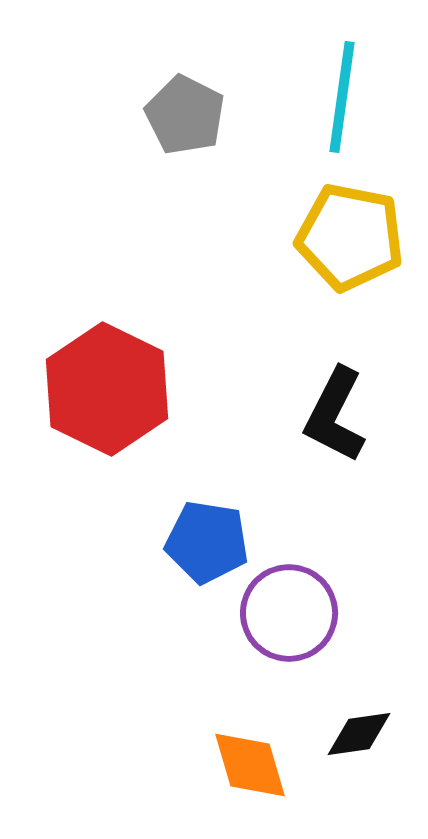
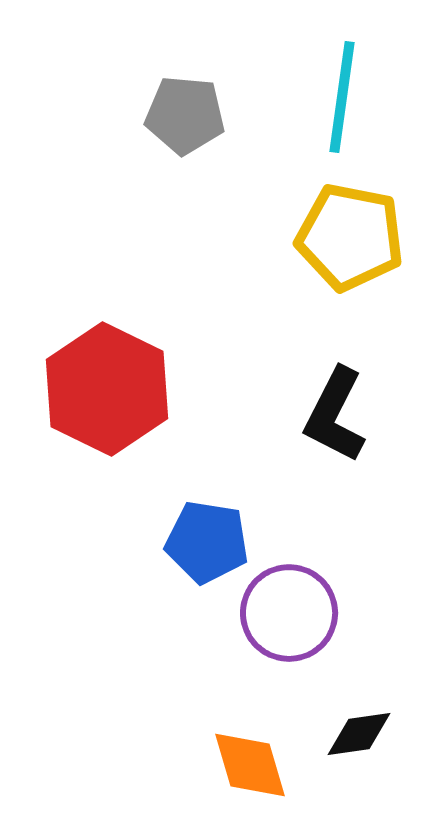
gray pentagon: rotated 22 degrees counterclockwise
